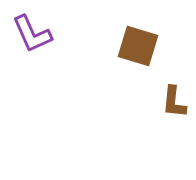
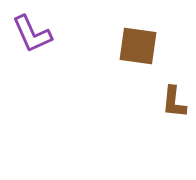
brown square: rotated 9 degrees counterclockwise
